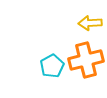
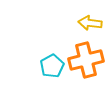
yellow arrow: rotated 10 degrees clockwise
